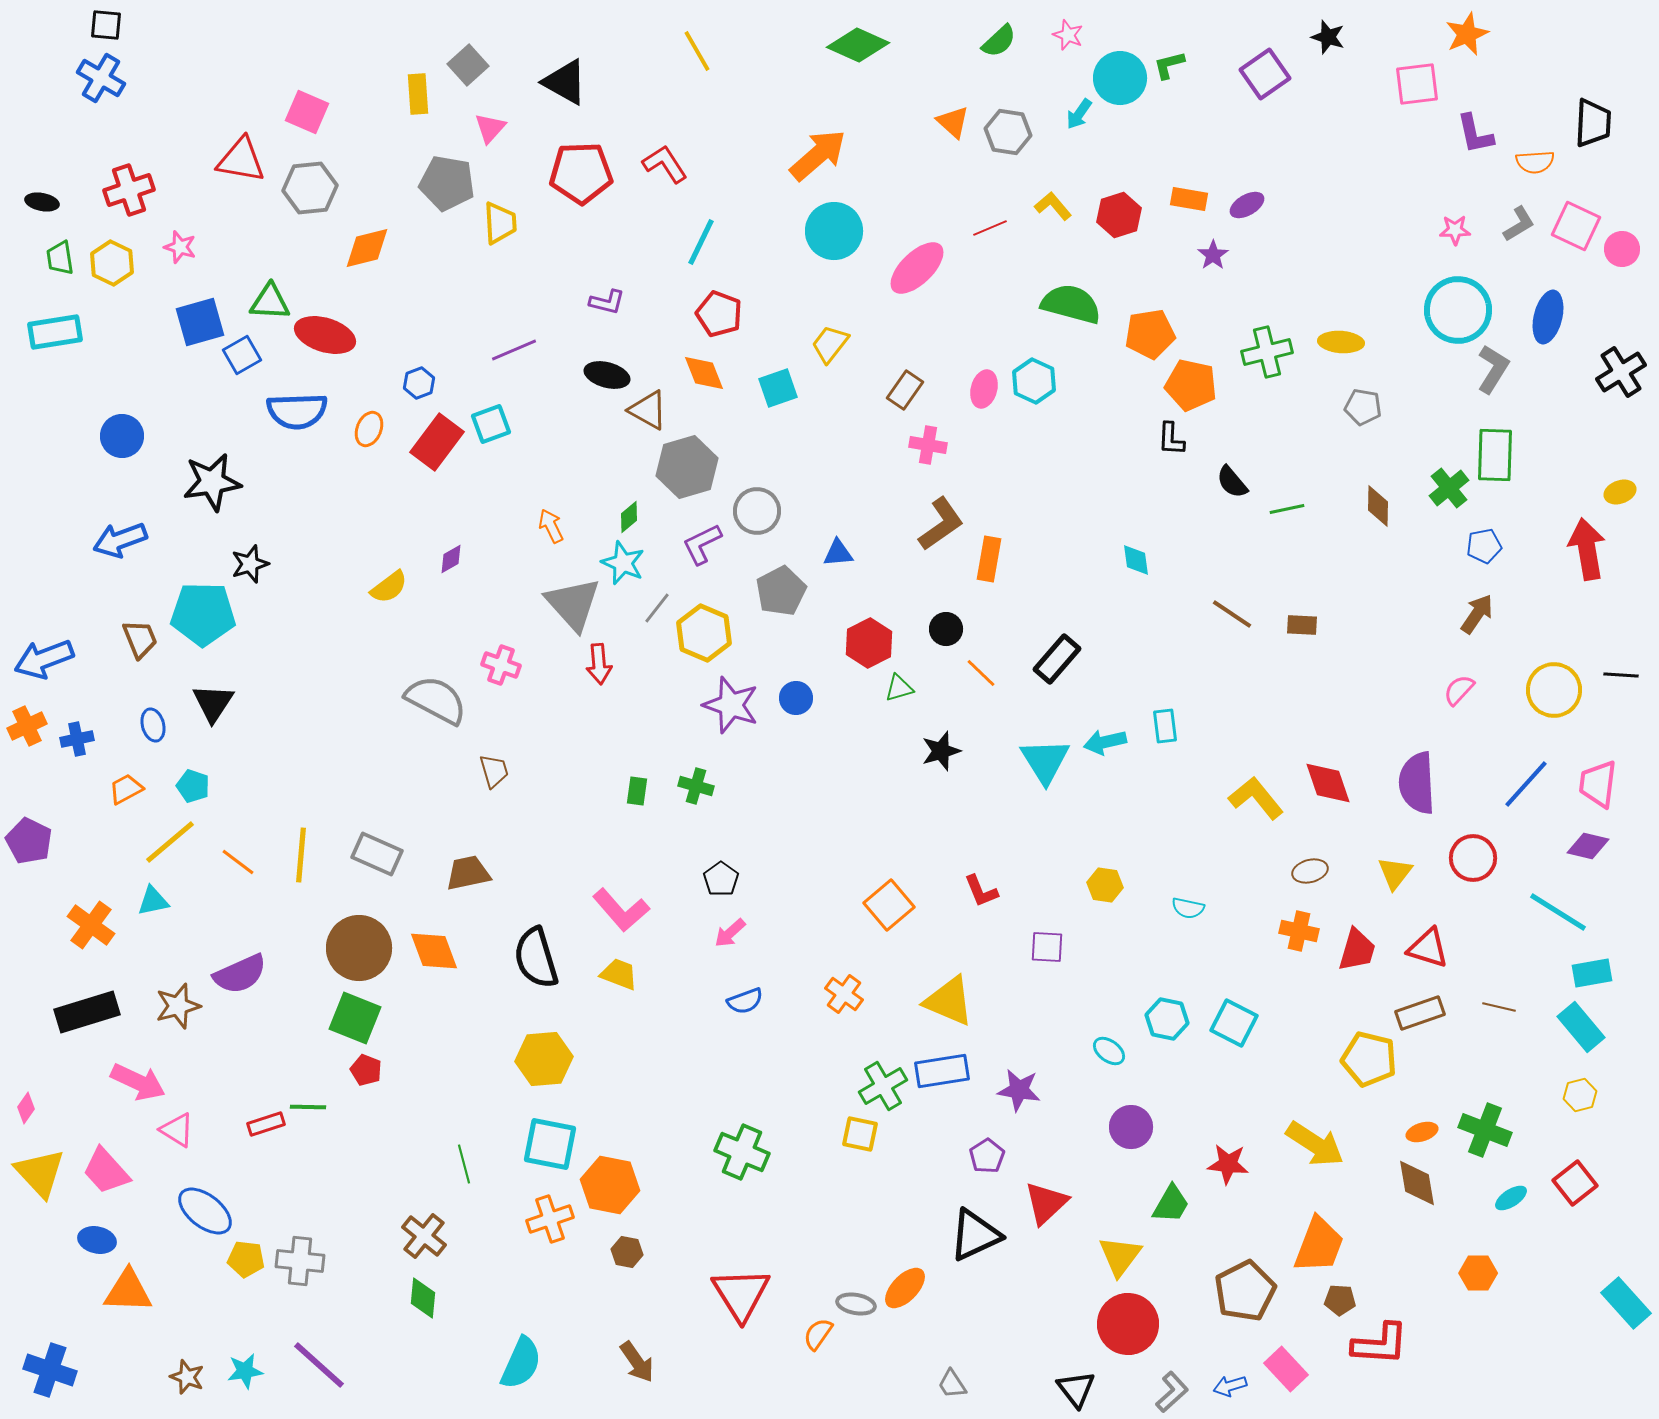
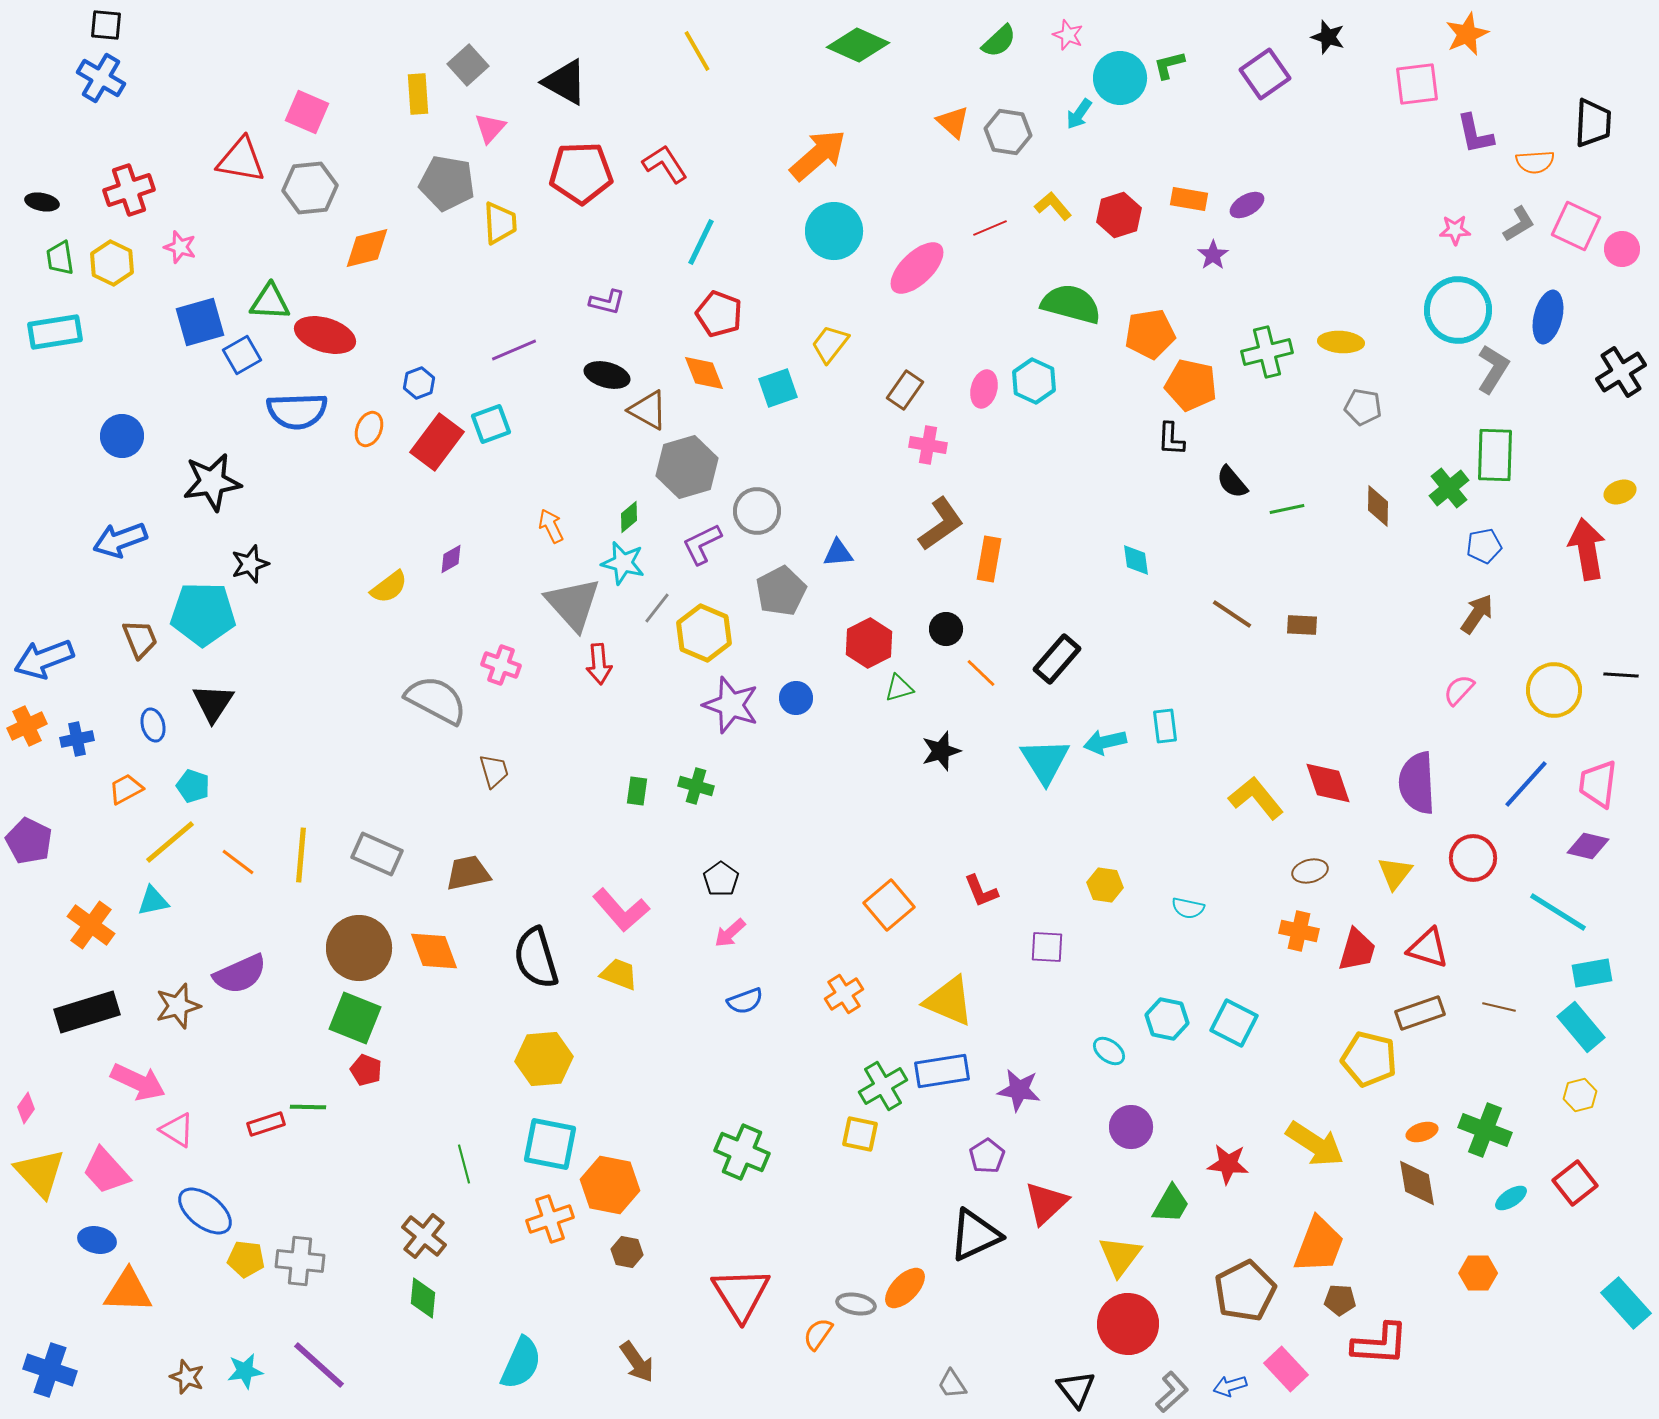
cyan star at (623, 563): rotated 9 degrees counterclockwise
orange cross at (844, 994): rotated 21 degrees clockwise
